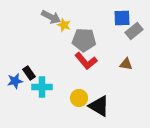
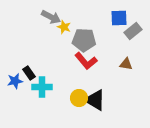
blue square: moved 3 px left
yellow star: moved 2 px down
gray rectangle: moved 1 px left
black triangle: moved 4 px left, 6 px up
